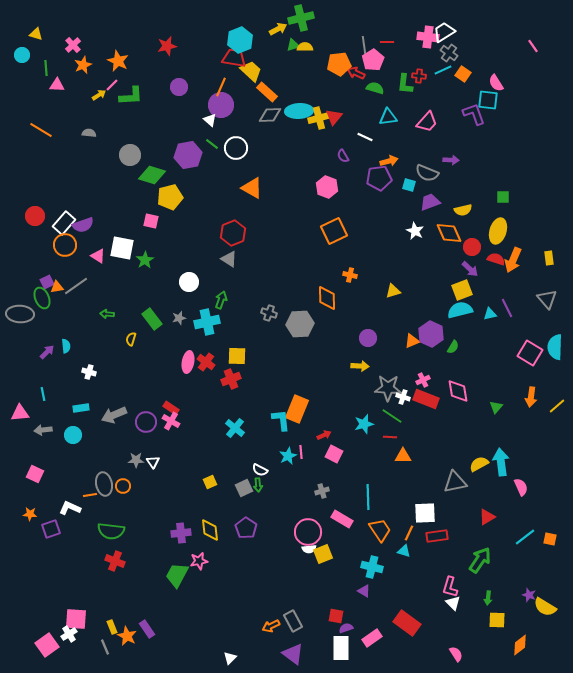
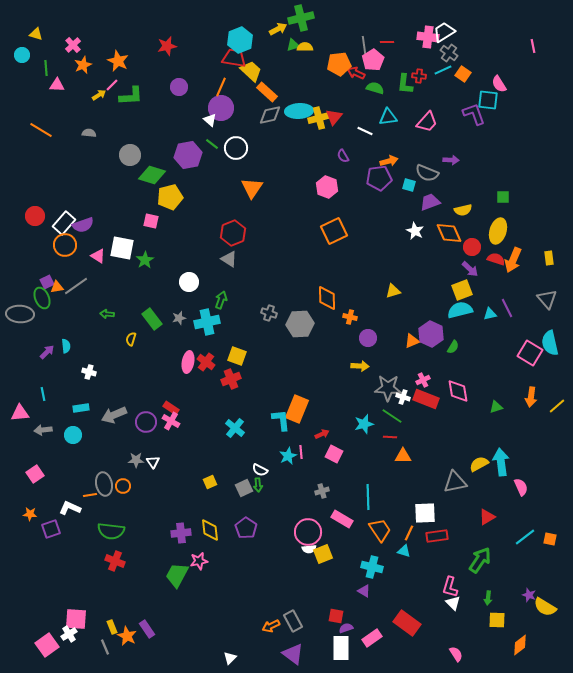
pink line at (533, 46): rotated 24 degrees clockwise
pink semicircle at (496, 83): moved 3 px right, 1 px down
purple circle at (221, 105): moved 3 px down
gray diamond at (270, 115): rotated 10 degrees counterclockwise
white line at (365, 137): moved 6 px up
orange triangle at (252, 188): rotated 35 degrees clockwise
orange cross at (350, 275): moved 42 px down
cyan semicircle at (555, 347): moved 5 px left, 4 px up; rotated 15 degrees counterclockwise
yellow square at (237, 356): rotated 18 degrees clockwise
green triangle at (496, 407): rotated 32 degrees clockwise
red arrow at (324, 435): moved 2 px left, 1 px up
pink square at (35, 474): rotated 30 degrees clockwise
